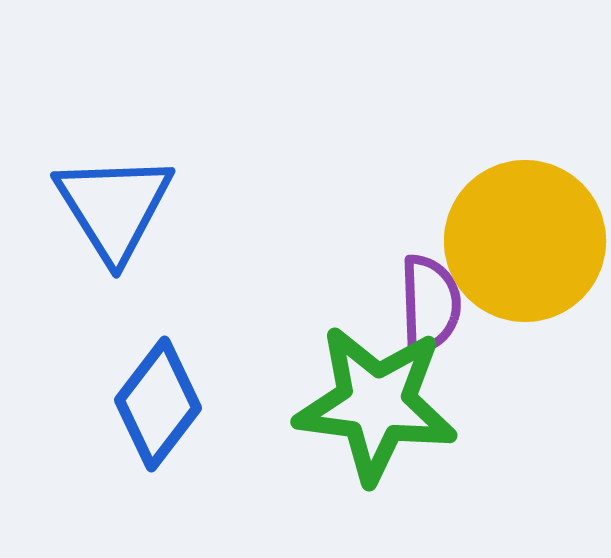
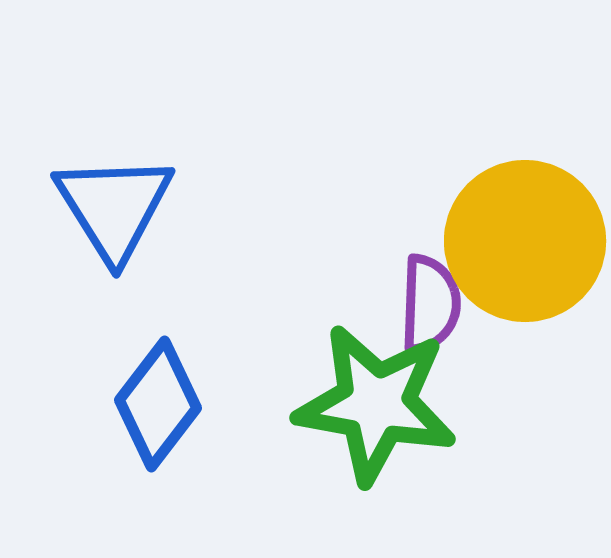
purple semicircle: rotated 4 degrees clockwise
green star: rotated 3 degrees clockwise
